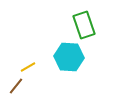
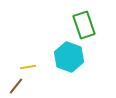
cyan hexagon: rotated 16 degrees clockwise
yellow line: rotated 21 degrees clockwise
